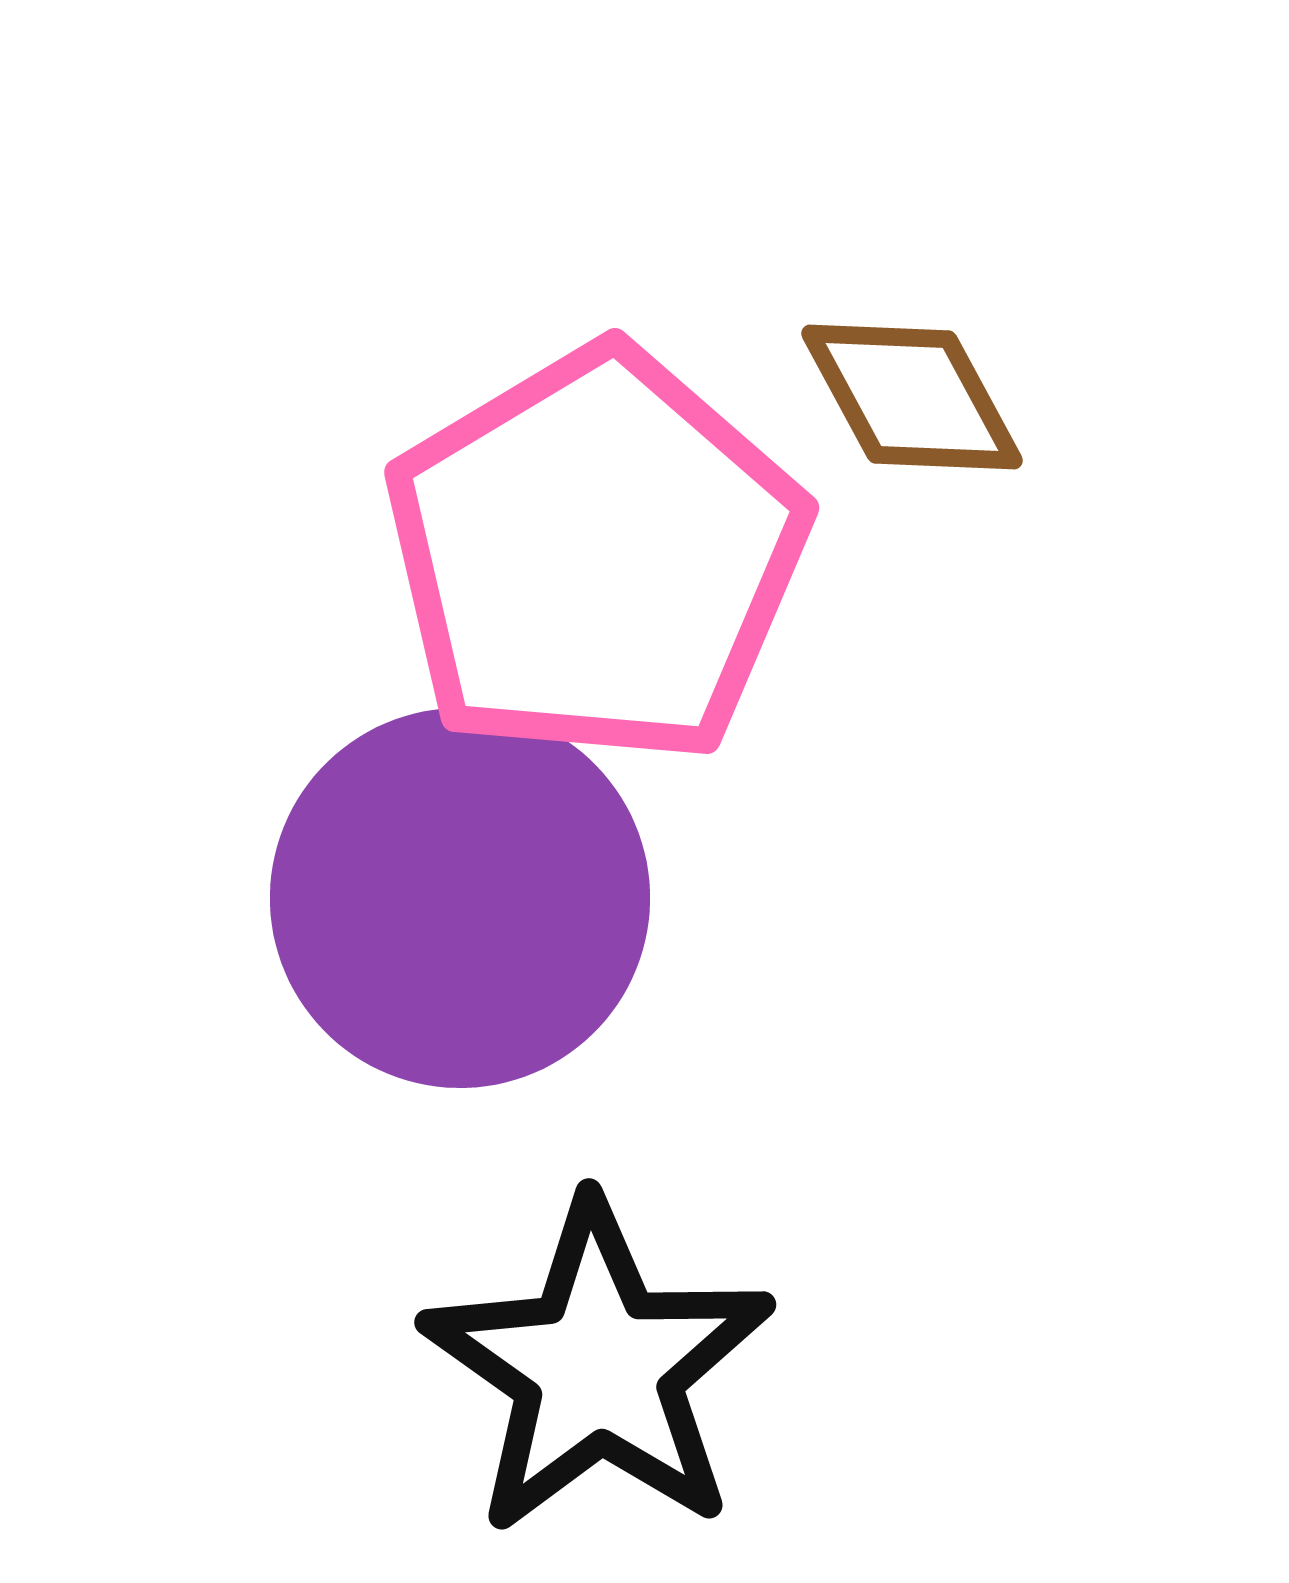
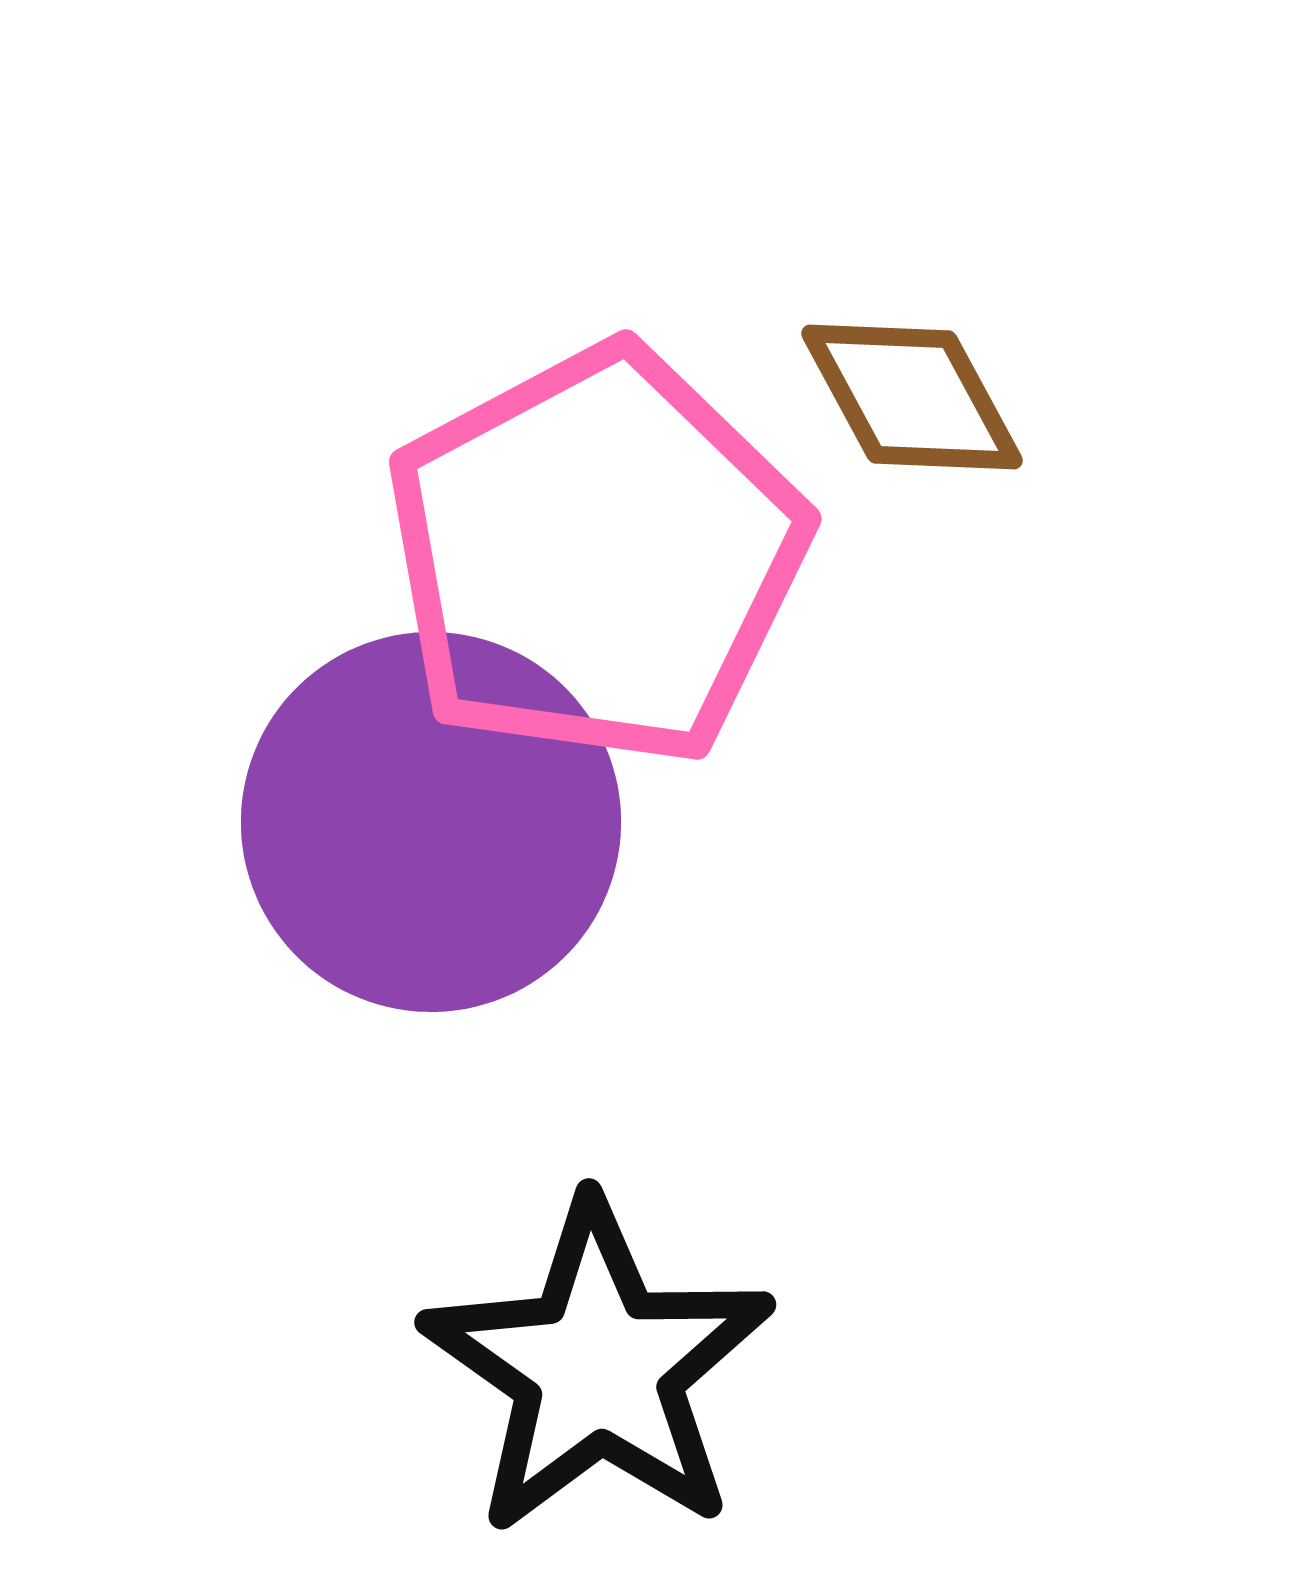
pink pentagon: rotated 3 degrees clockwise
purple circle: moved 29 px left, 76 px up
